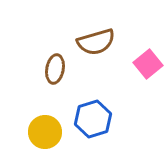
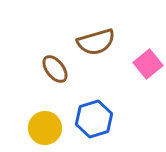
brown ellipse: rotated 48 degrees counterclockwise
blue hexagon: moved 1 px right
yellow circle: moved 4 px up
